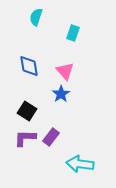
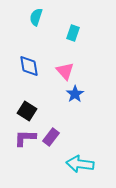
blue star: moved 14 px right
